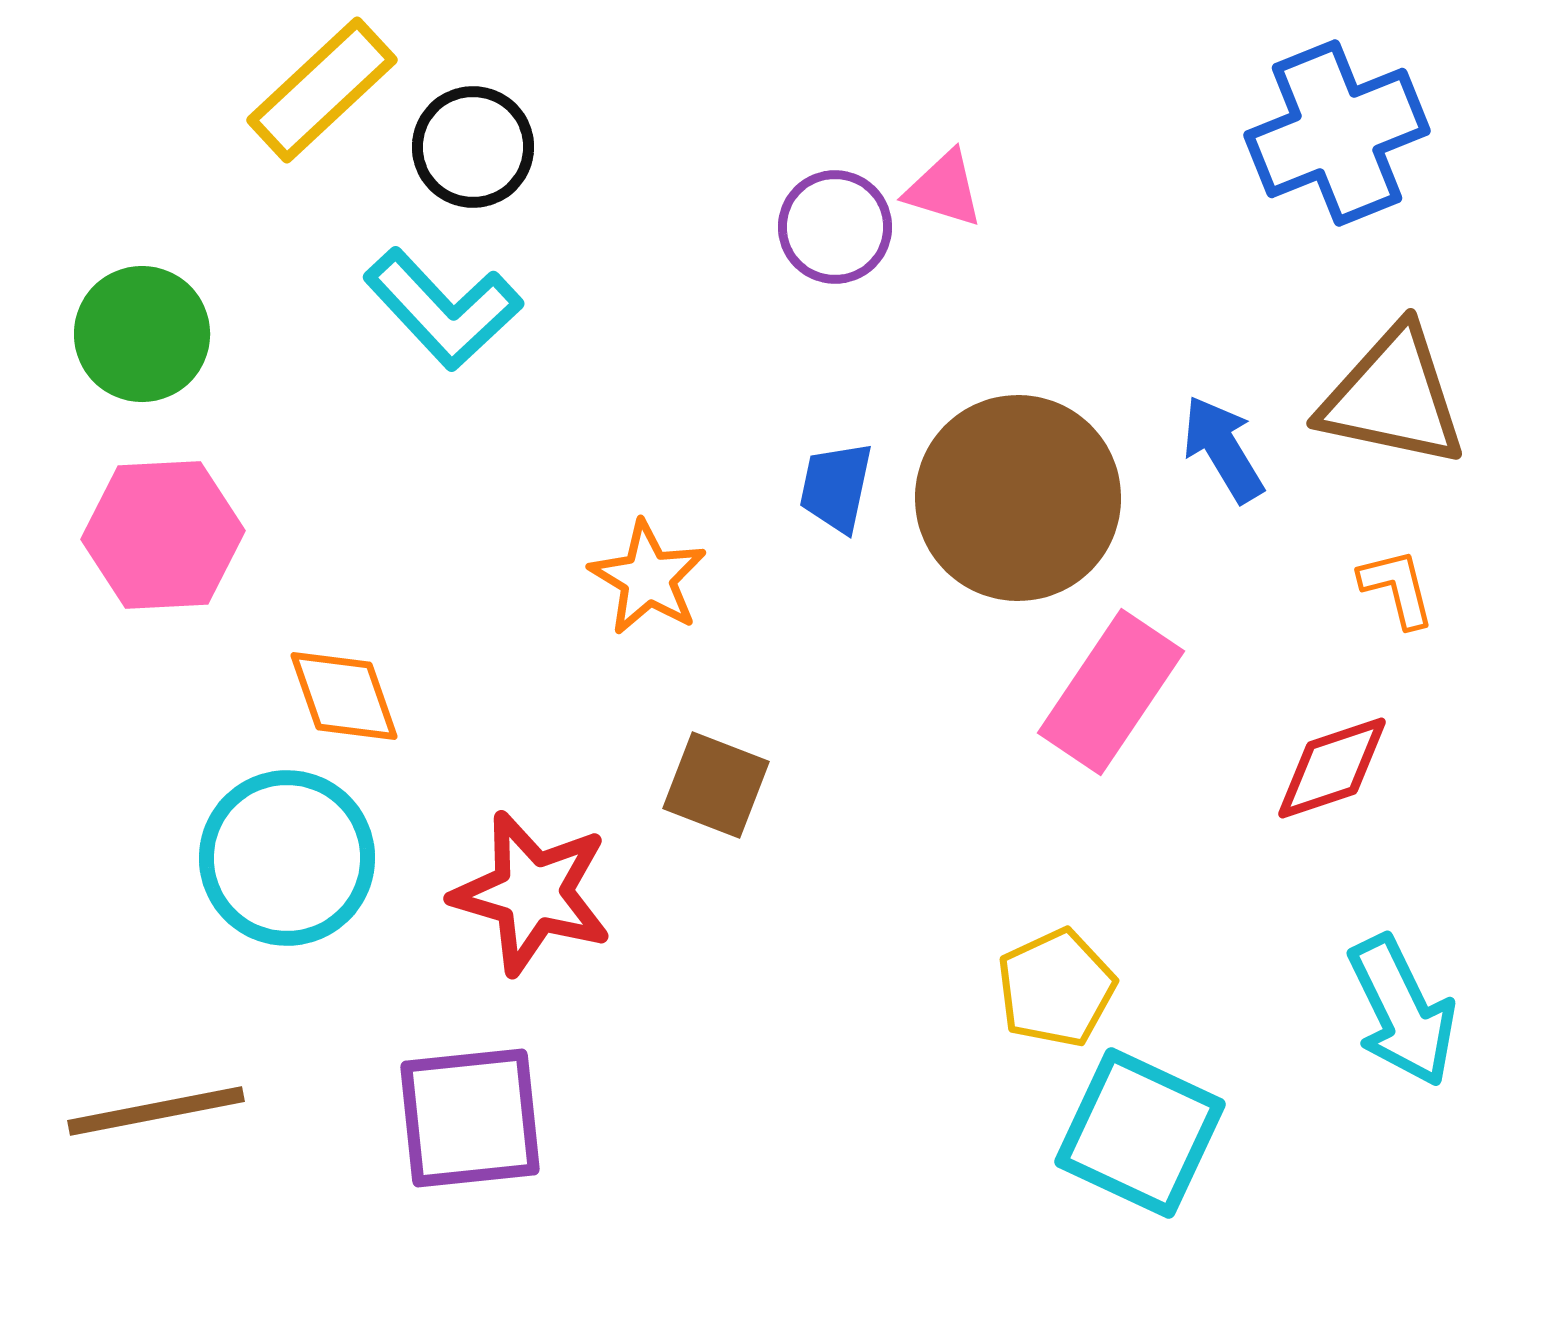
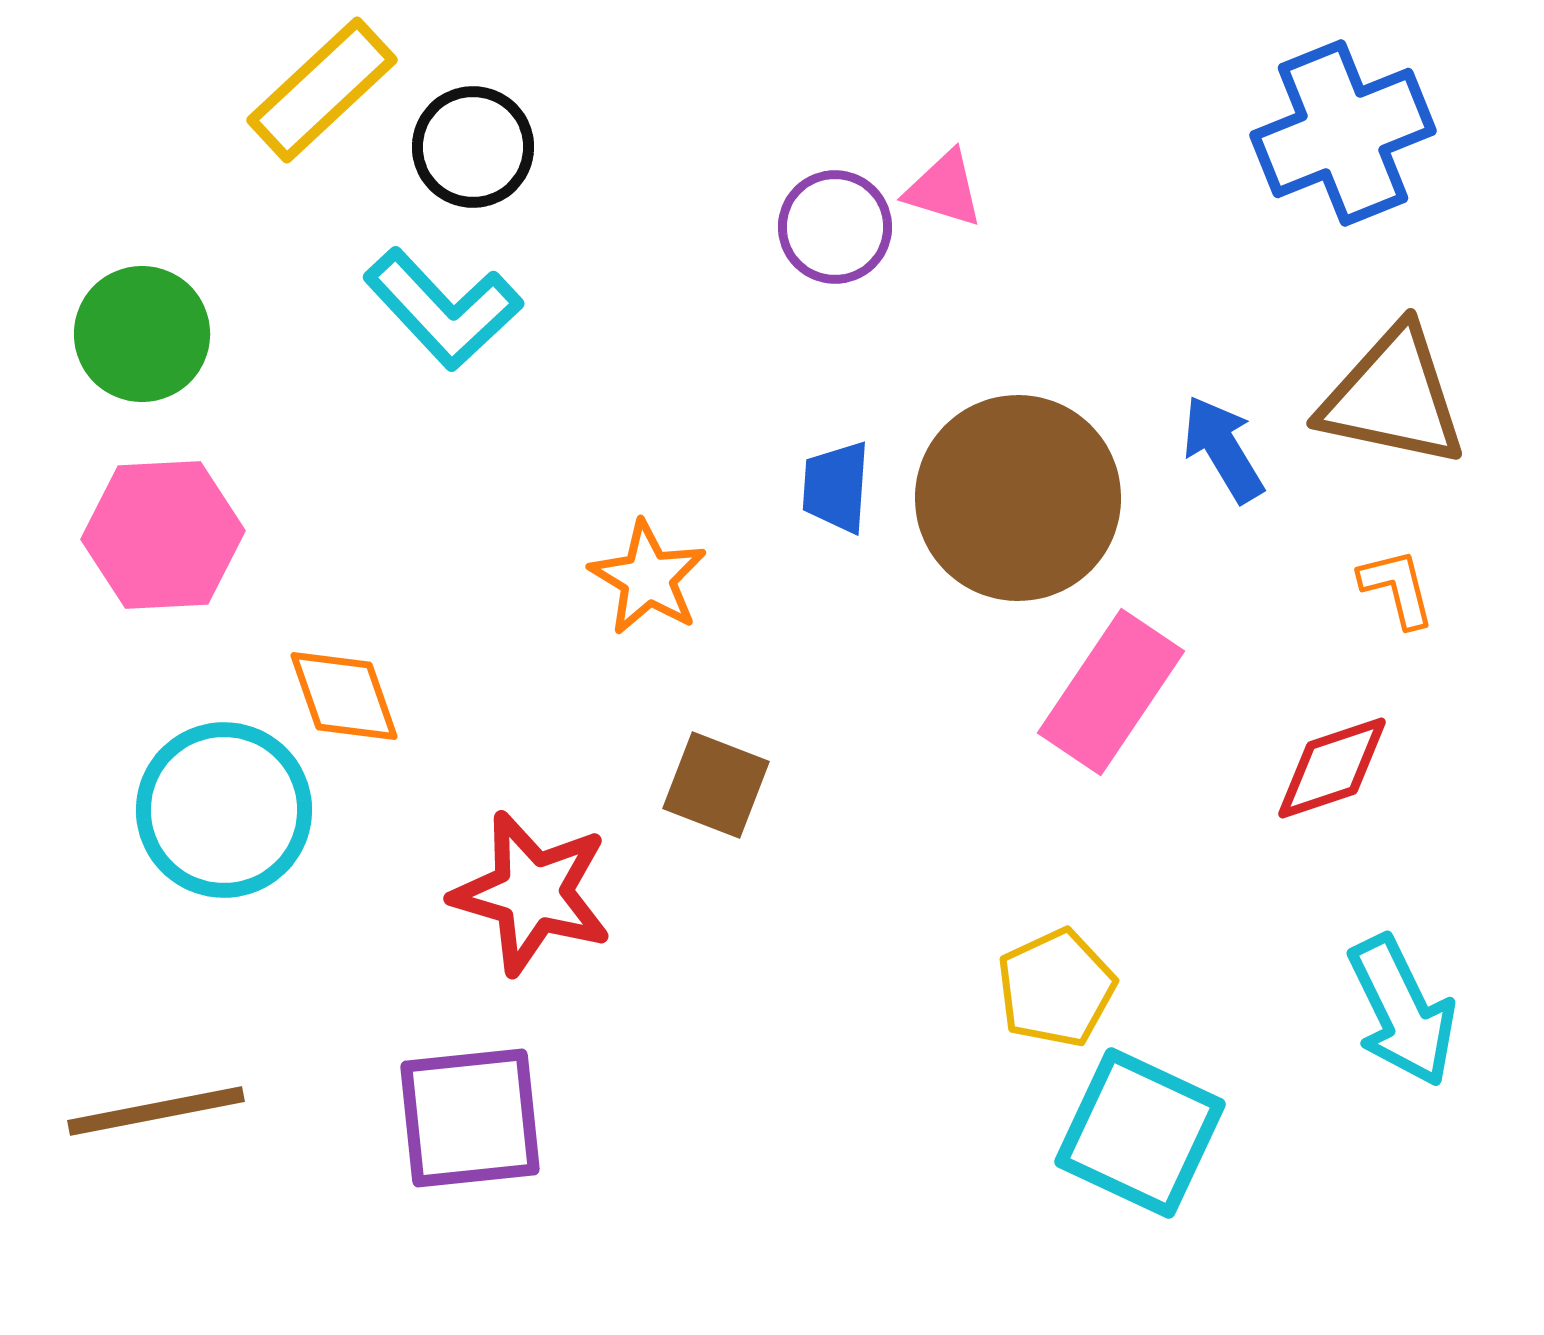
blue cross: moved 6 px right
blue trapezoid: rotated 8 degrees counterclockwise
cyan circle: moved 63 px left, 48 px up
